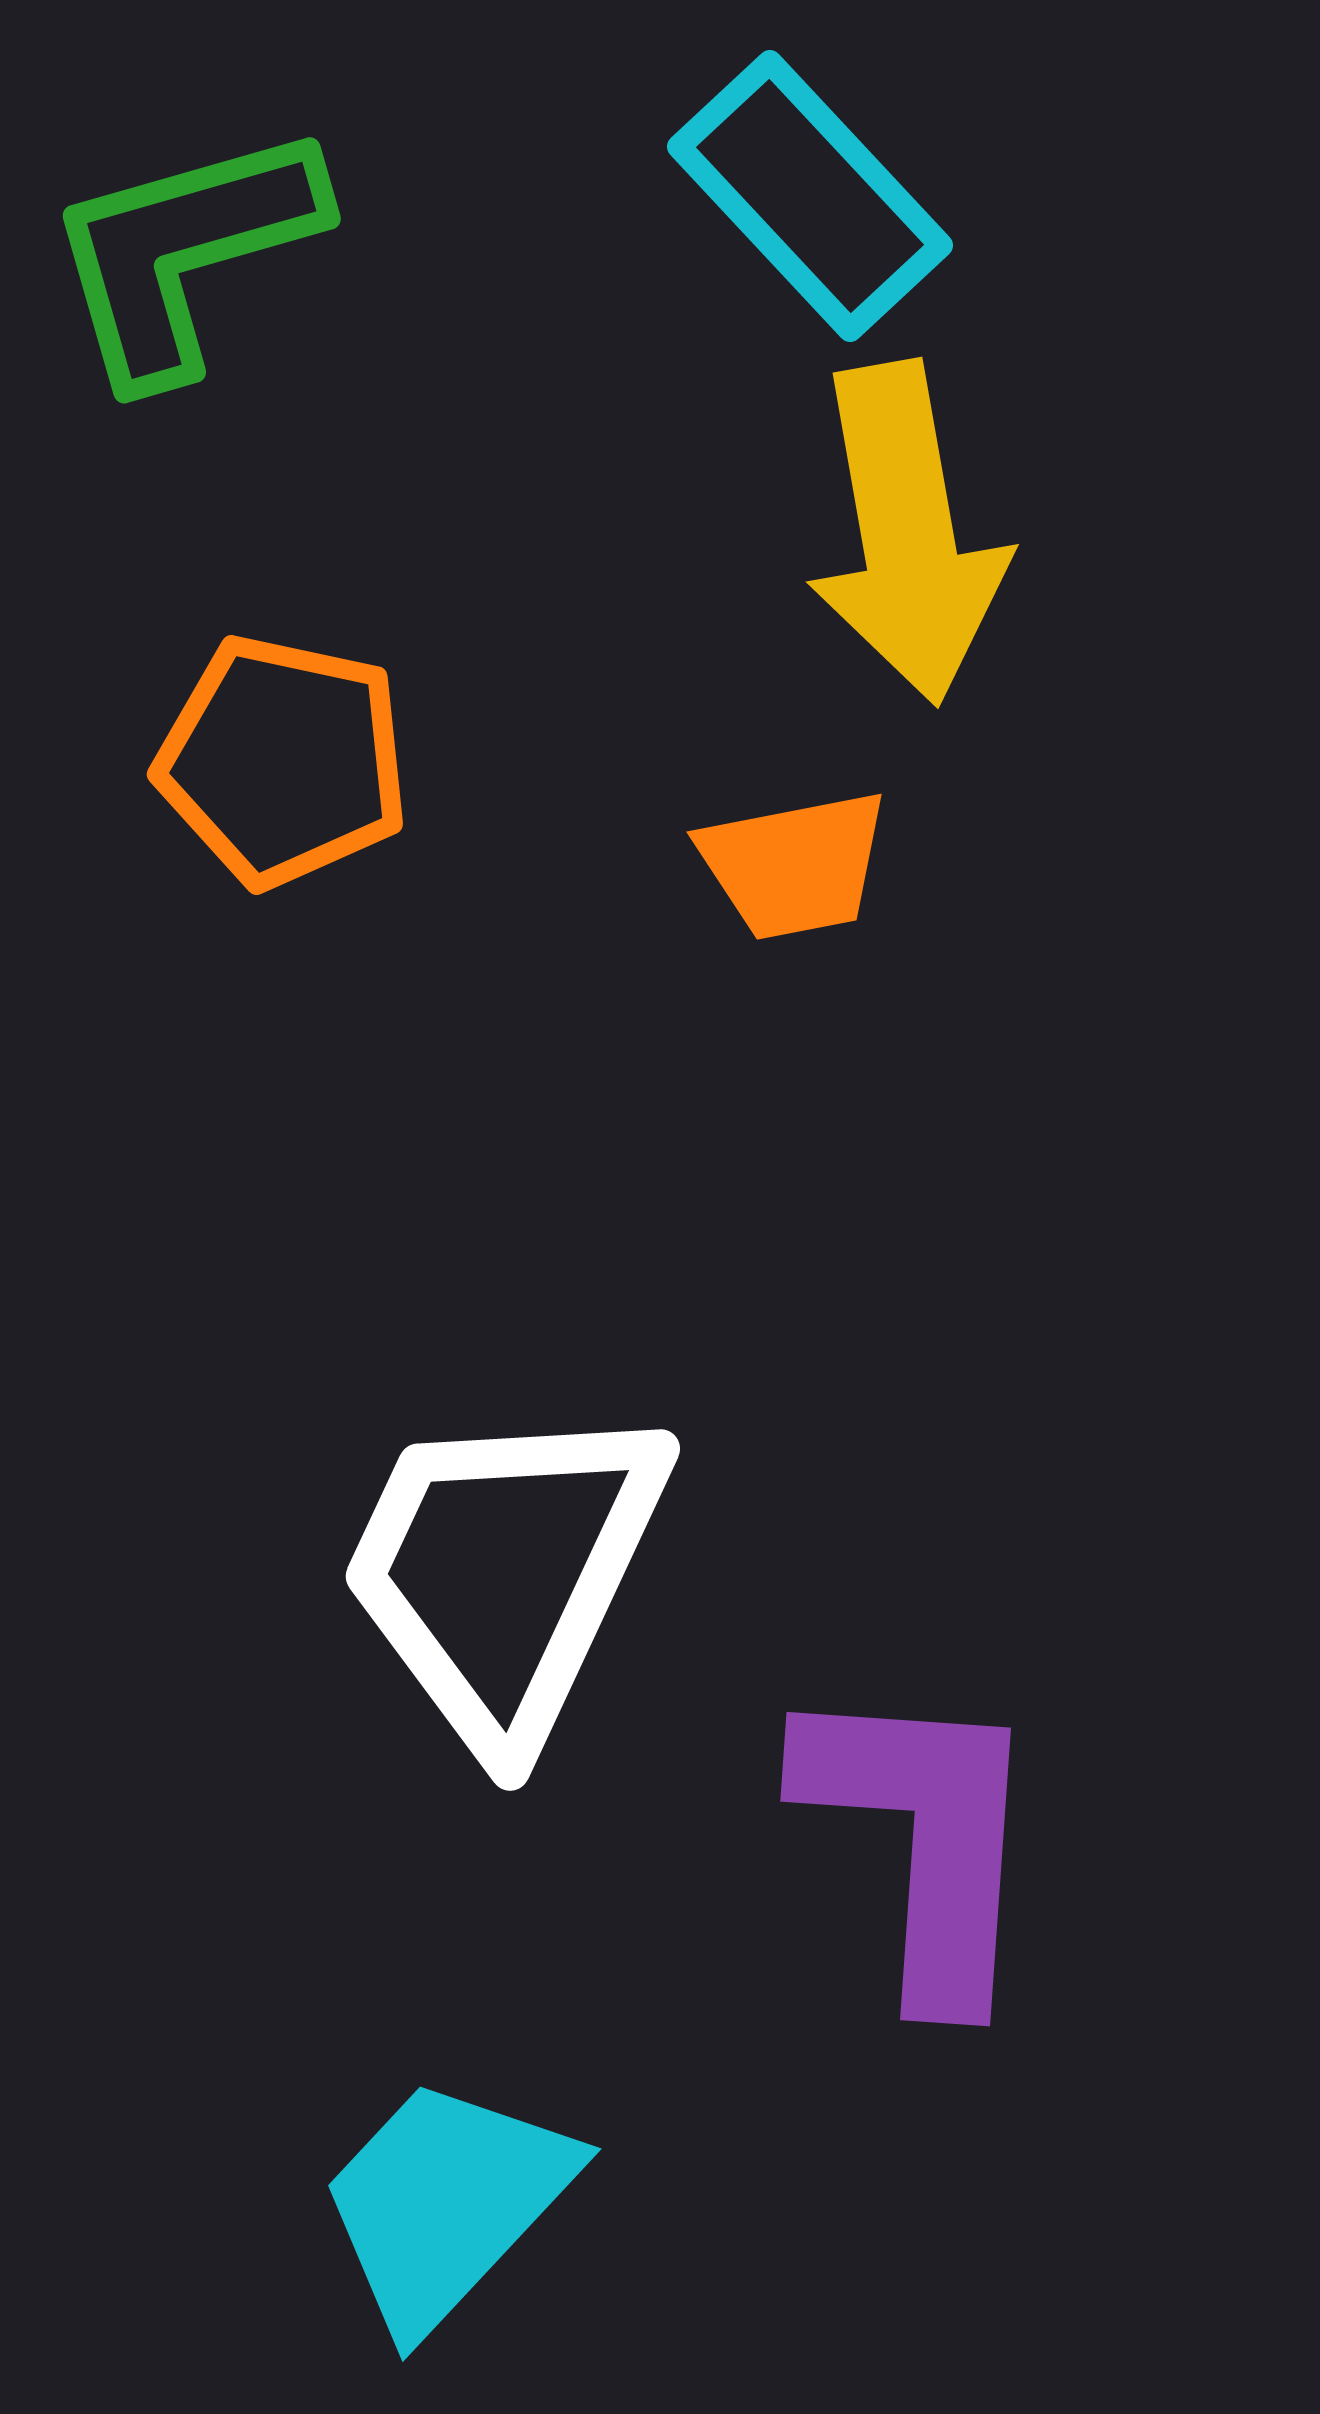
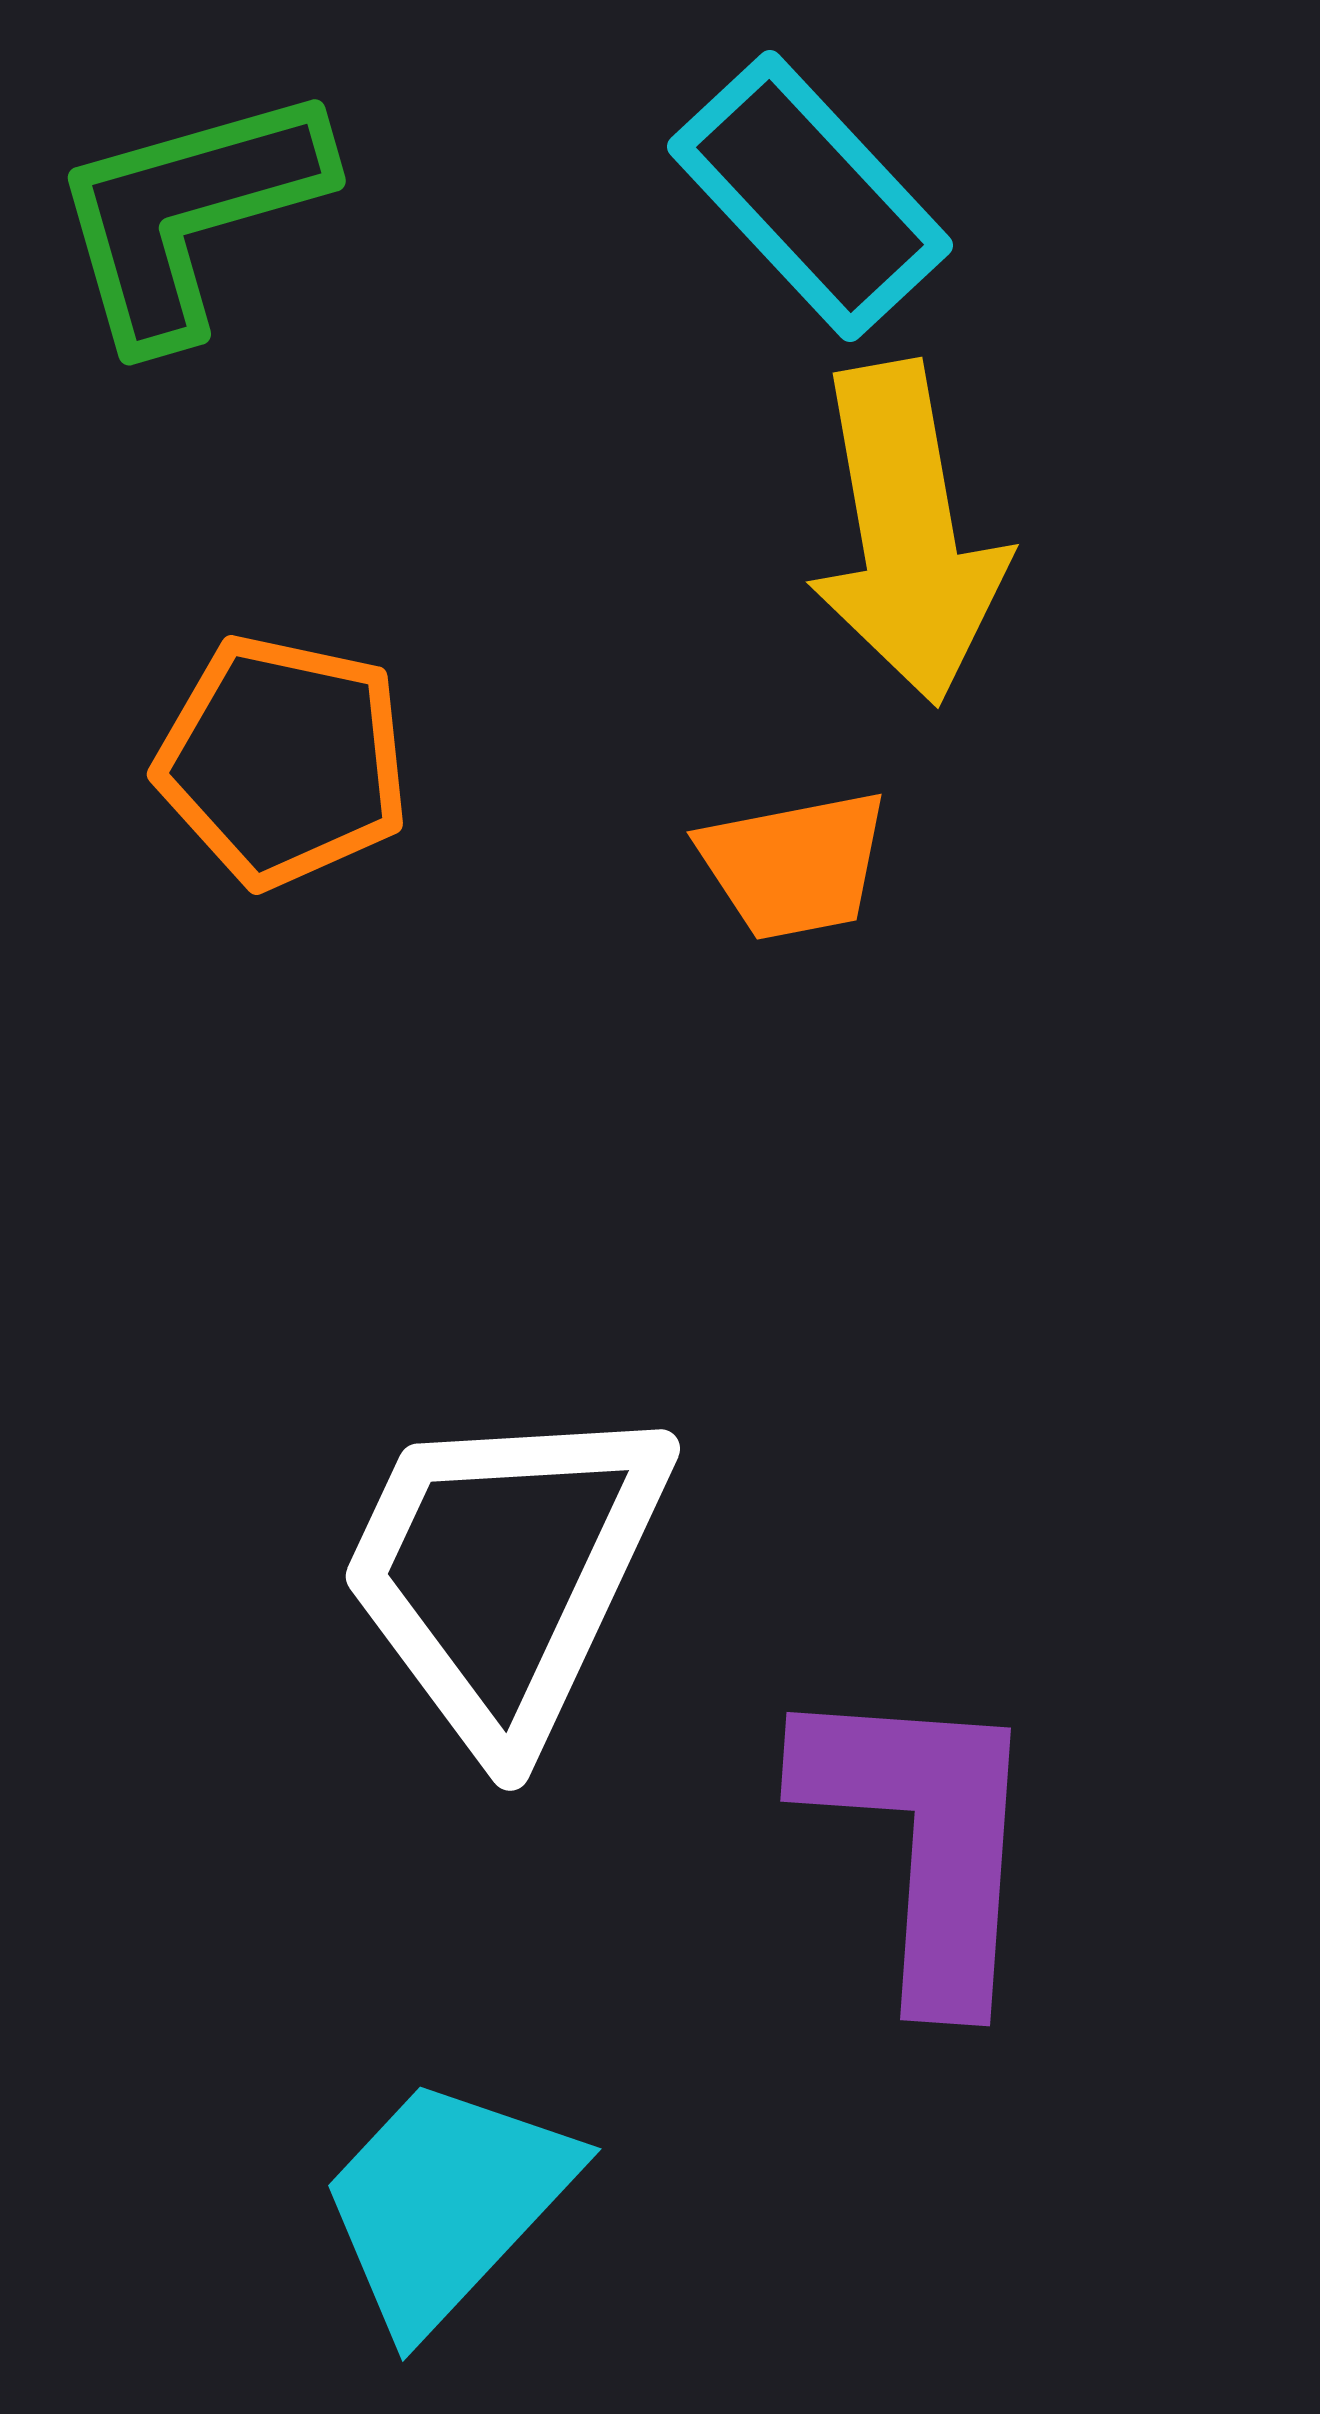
green L-shape: moved 5 px right, 38 px up
